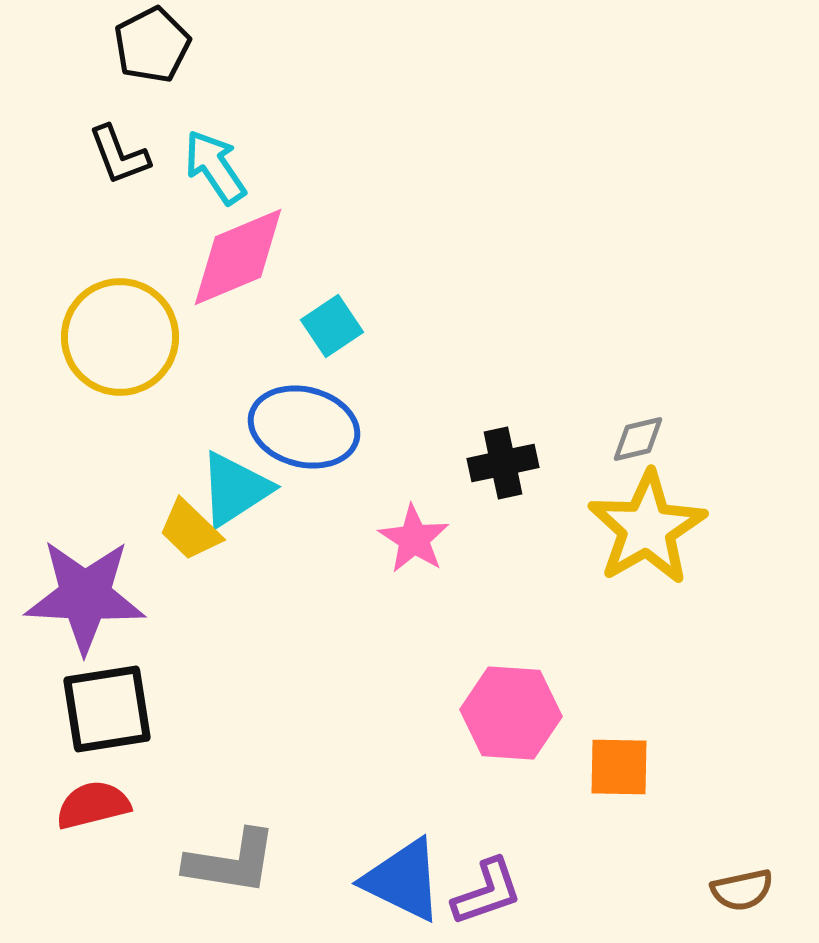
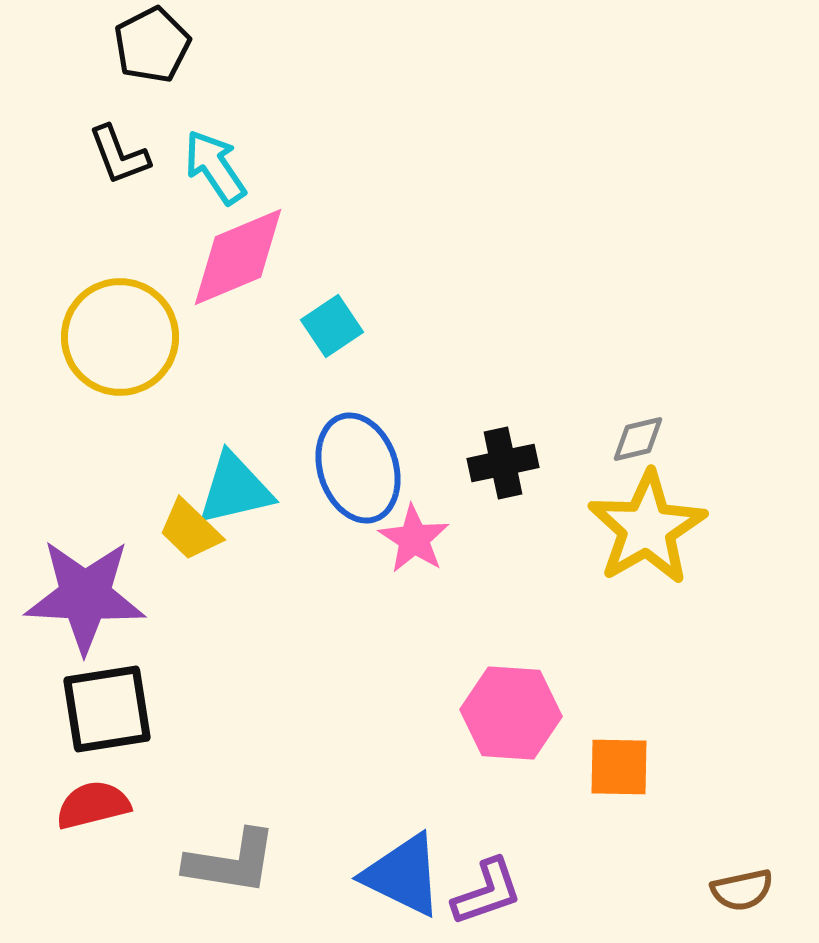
blue ellipse: moved 54 px right, 41 px down; rotated 58 degrees clockwise
cyan triangle: rotated 20 degrees clockwise
blue triangle: moved 5 px up
